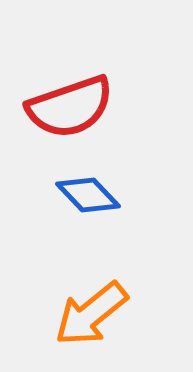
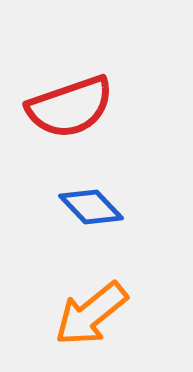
blue diamond: moved 3 px right, 12 px down
